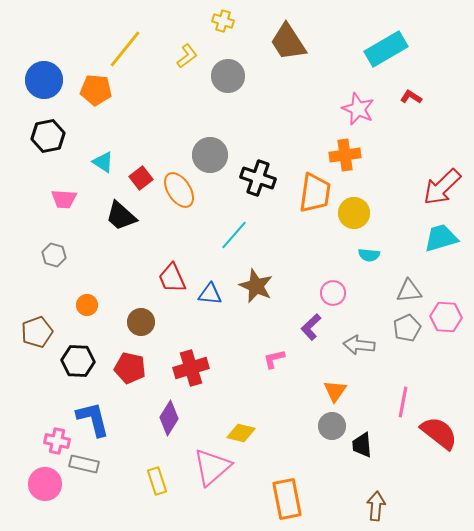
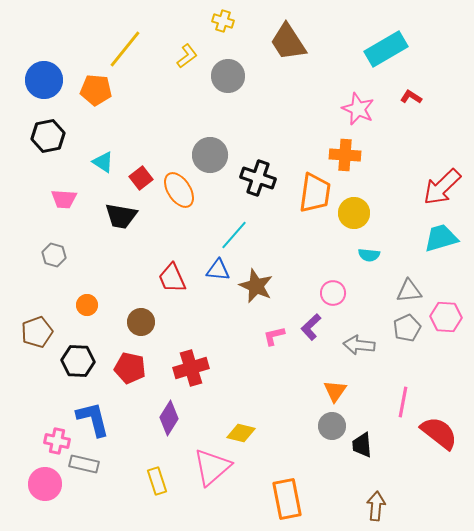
orange cross at (345, 155): rotated 12 degrees clockwise
black trapezoid at (121, 216): rotated 32 degrees counterclockwise
blue triangle at (210, 294): moved 8 px right, 24 px up
pink L-shape at (274, 359): moved 23 px up
